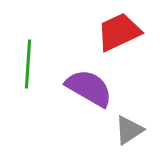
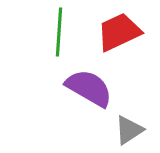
green line: moved 31 px right, 32 px up
